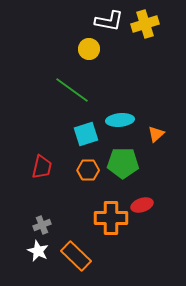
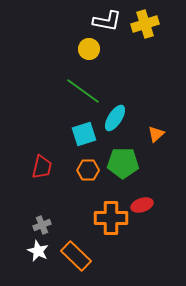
white L-shape: moved 2 px left
green line: moved 11 px right, 1 px down
cyan ellipse: moved 5 px left, 2 px up; rotated 52 degrees counterclockwise
cyan square: moved 2 px left
